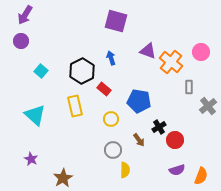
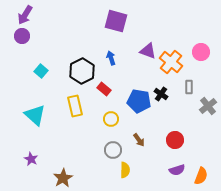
purple circle: moved 1 px right, 5 px up
black cross: moved 2 px right, 33 px up; rotated 24 degrees counterclockwise
